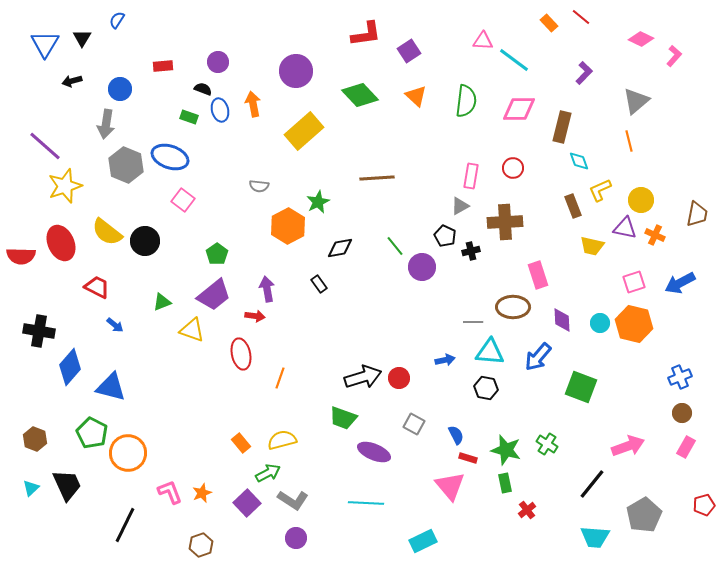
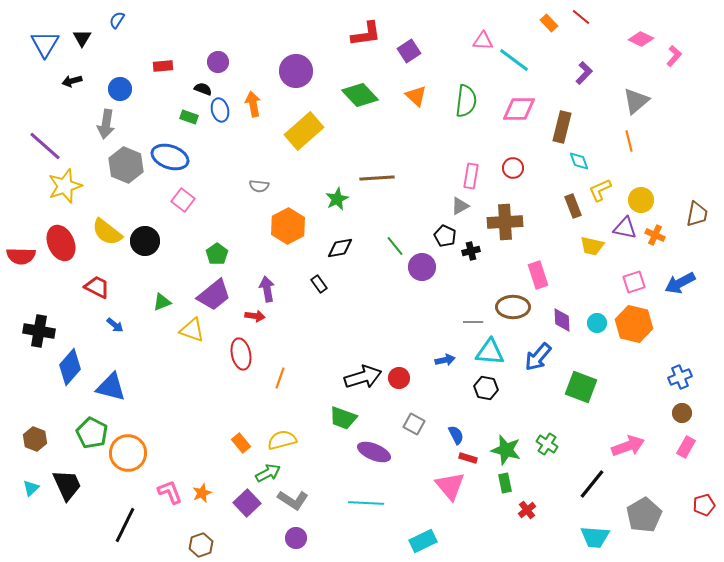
green star at (318, 202): moved 19 px right, 3 px up
cyan circle at (600, 323): moved 3 px left
